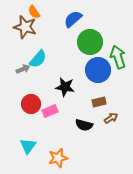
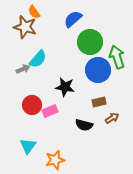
green arrow: moved 1 px left
red circle: moved 1 px right, 1 px down
brown arrow: moved 1 px right
orange star: moved 3 px left, 2 px down
